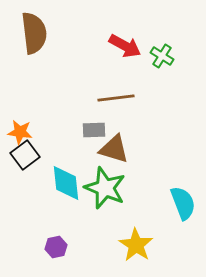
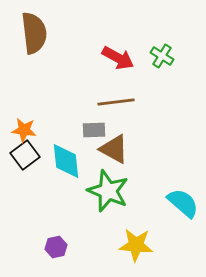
red arrow: moved 7 px left, 12 px down
brown line: moved 4 px down
orange star: moved 4 px right, 2 px up
brown triangle: rotated 12 degrees clockwise
cyan diamond: moved 22 px up
green star: moved 3 px right, 3 px down
cyan semicircle: rotated 28 degrees counterclockwise
yellow star: rotated 28 degrees counterclockwise
